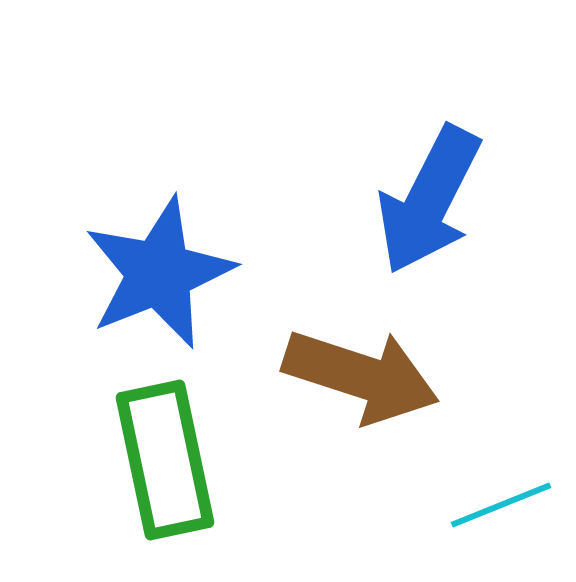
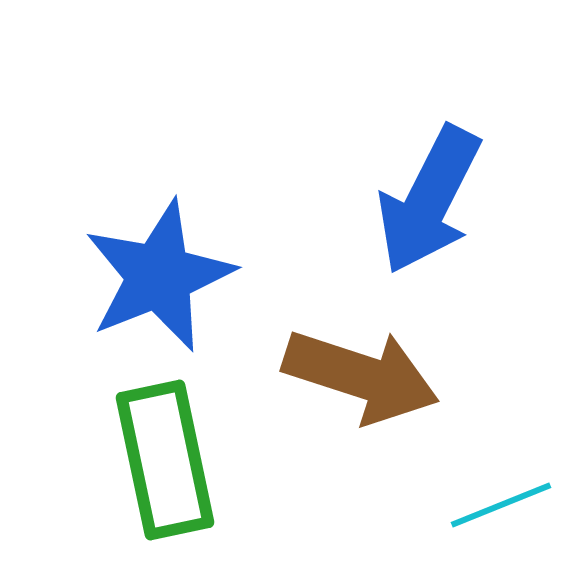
blue star: moved 3 px down
